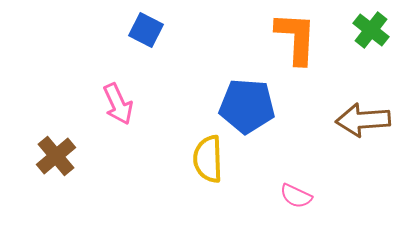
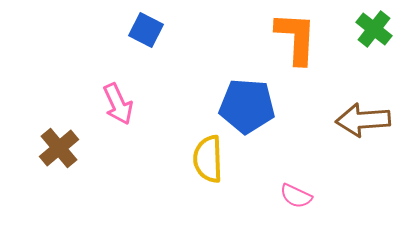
green cross: moved 3 px right, 1 px up
brown cross: moved 3 px right, 8 px up
